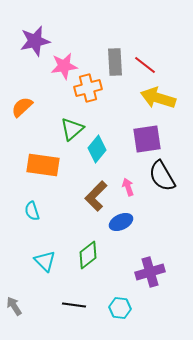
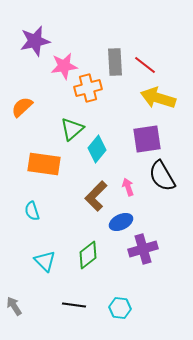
orange rectangle: moved 1 px right, 1 px up
purple cross: moved 7 px left, 23 px up
